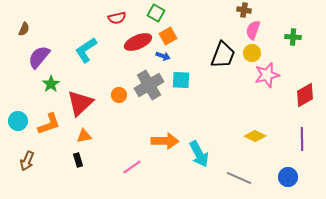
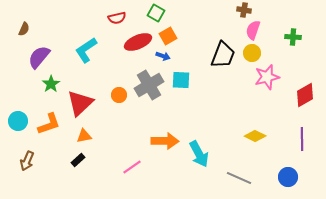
pink star: moved 2 px down
black rectangle: rotated 64 degrees clockwise
